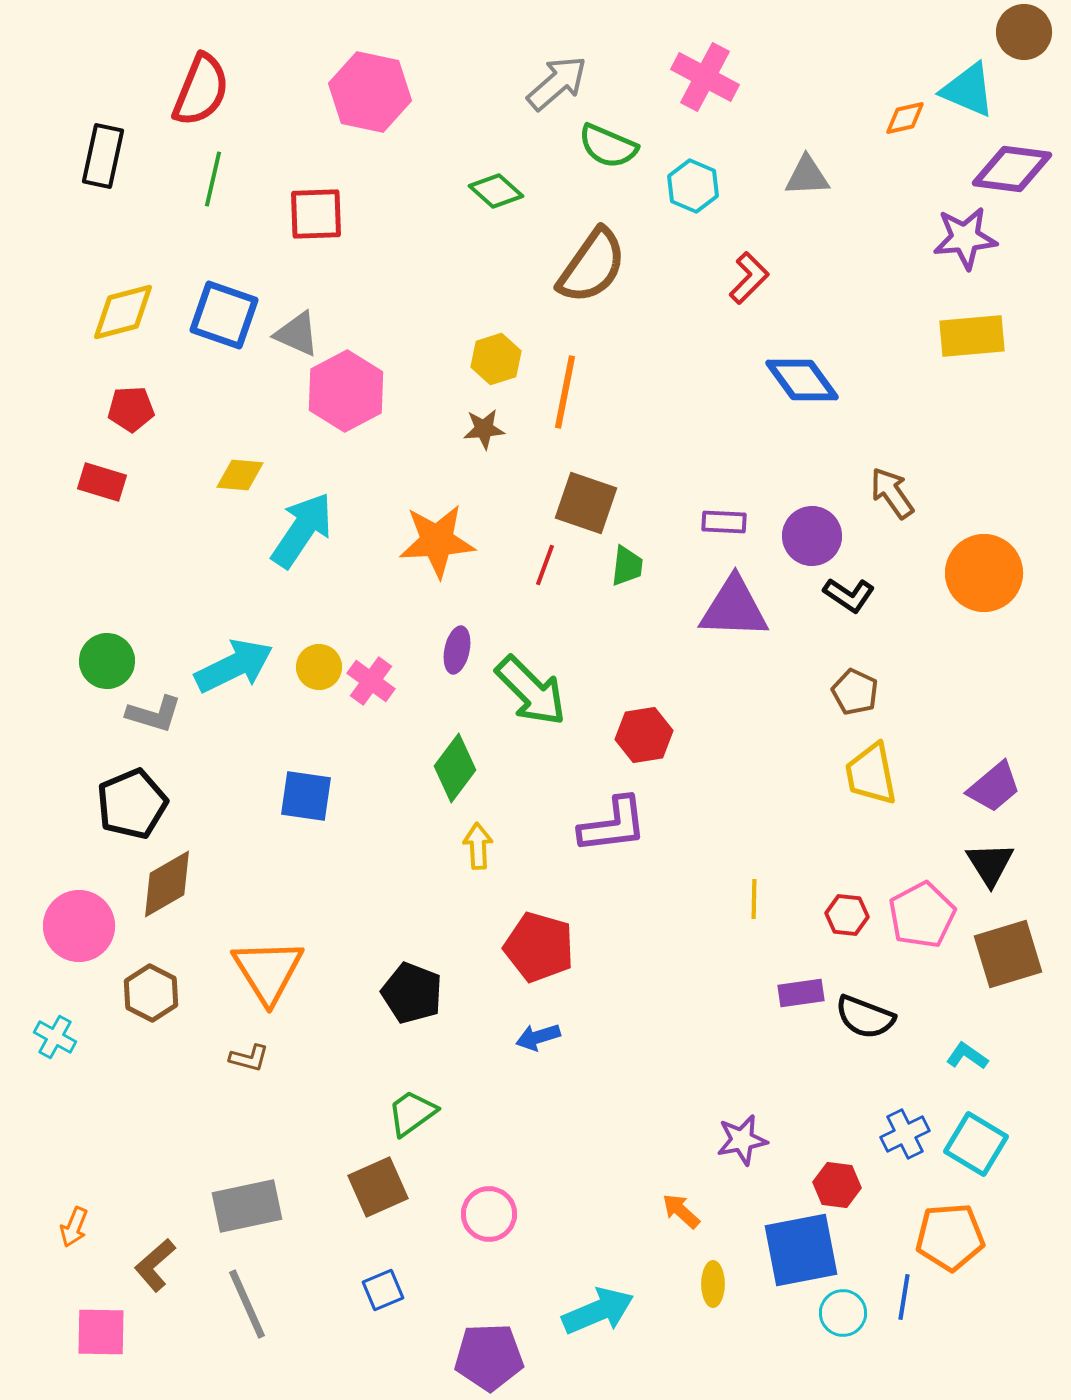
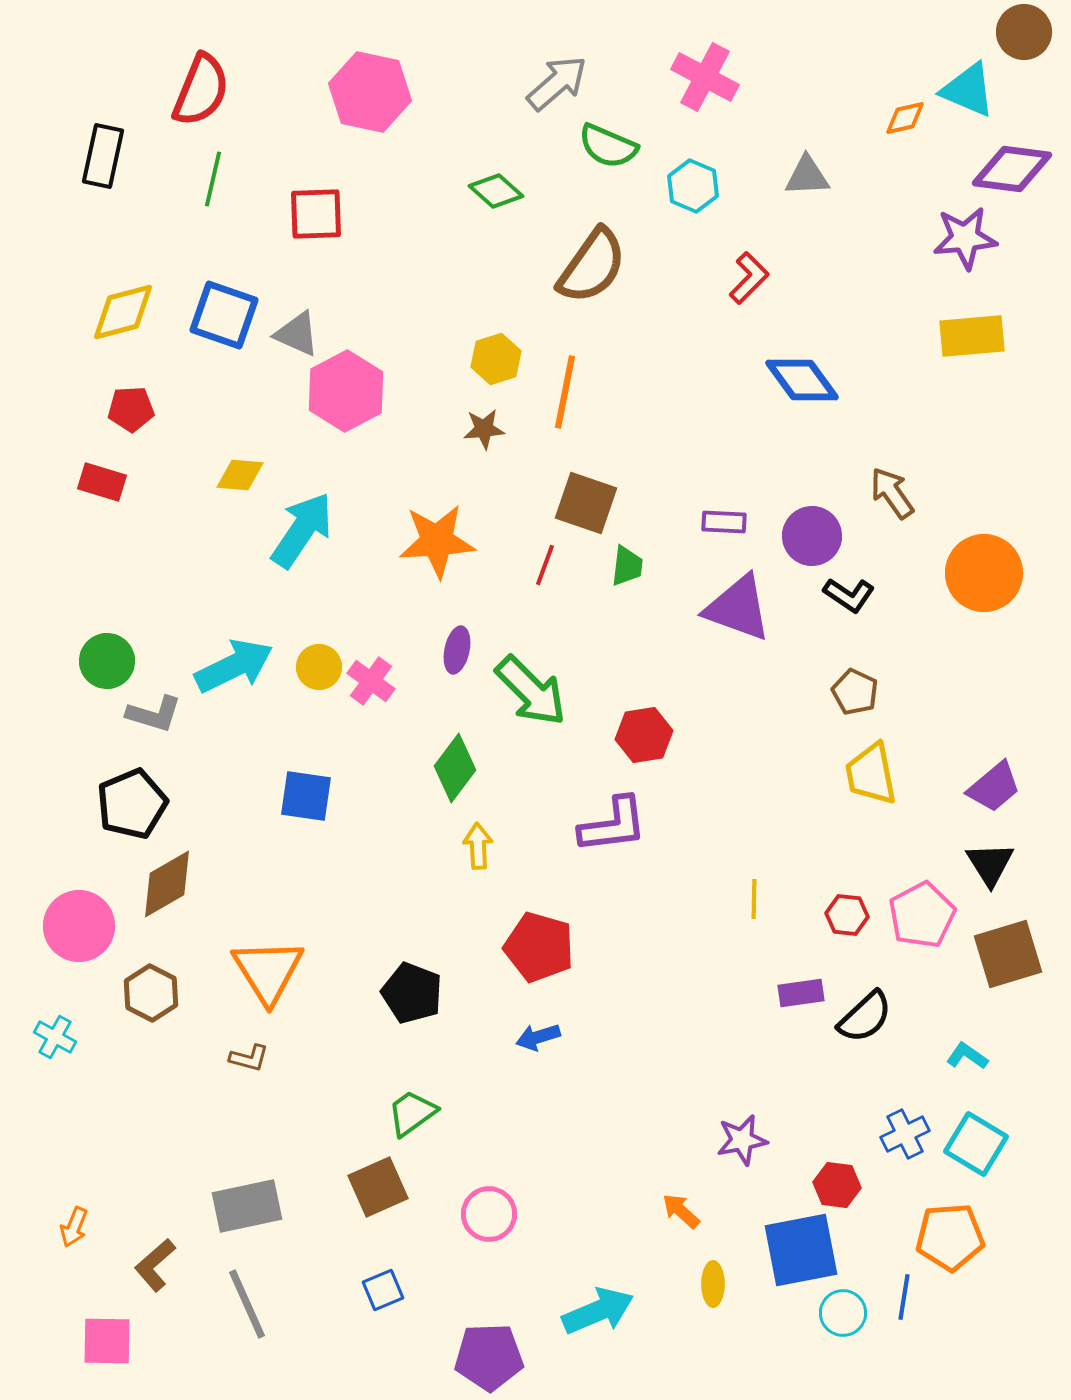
purple triangle at (734, 608): moved 4 px right; rotated 18 degrees clockwise
black semicircle at (865, 1017): rotated 64 degrees counterclockwise
pink square at (101, 1332): moved 6 px right, 9 px down
